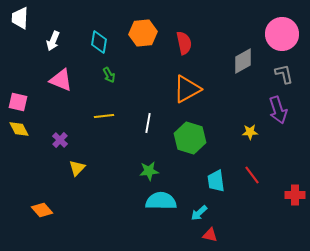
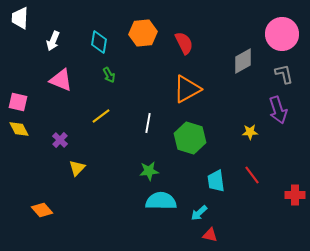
red semicircle: rotated 15 degrees counterclockwise
yellow line: moved 3 px left; rotated 30 degrees counterclockwise
